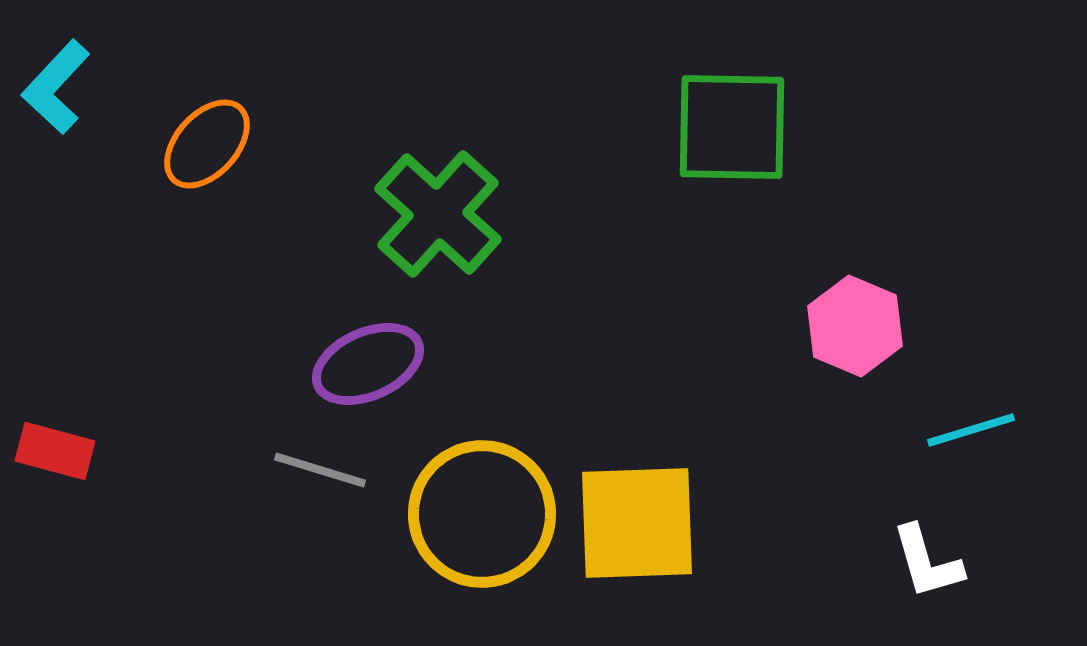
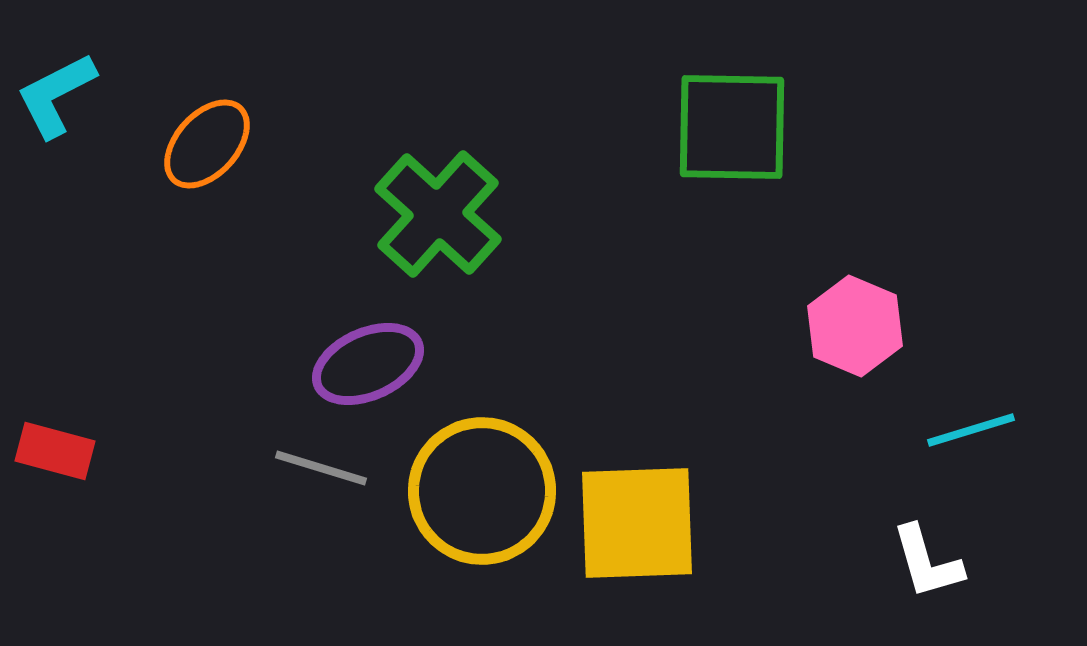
cyan L-shape: moved 8 px down; rotated 20 degrees clockwise
gray line: moved 1 px right, 2 px up
yellow circle: moved 23 px up
